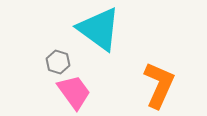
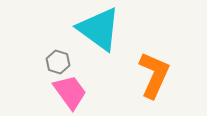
orange L-shape: moved 5 px left, 10 px up
pink trapezoid: moved 4 px left
